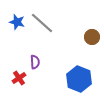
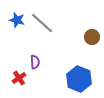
blue star: moved 2 px up
